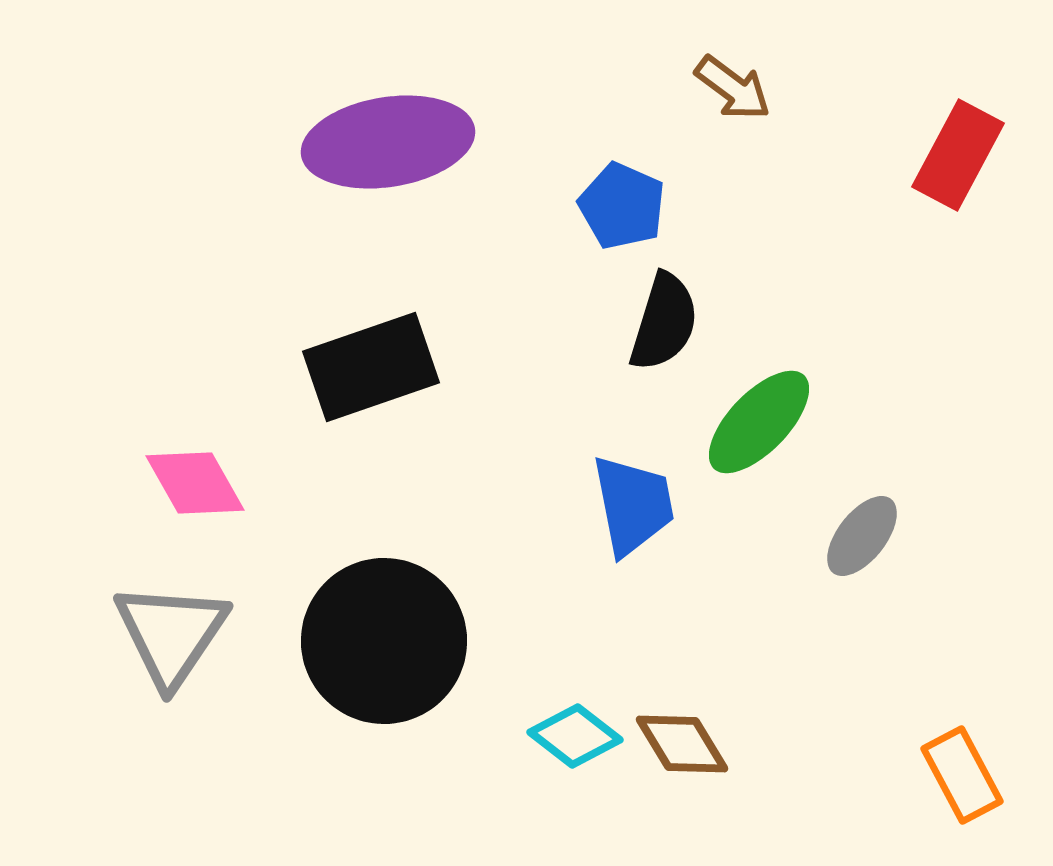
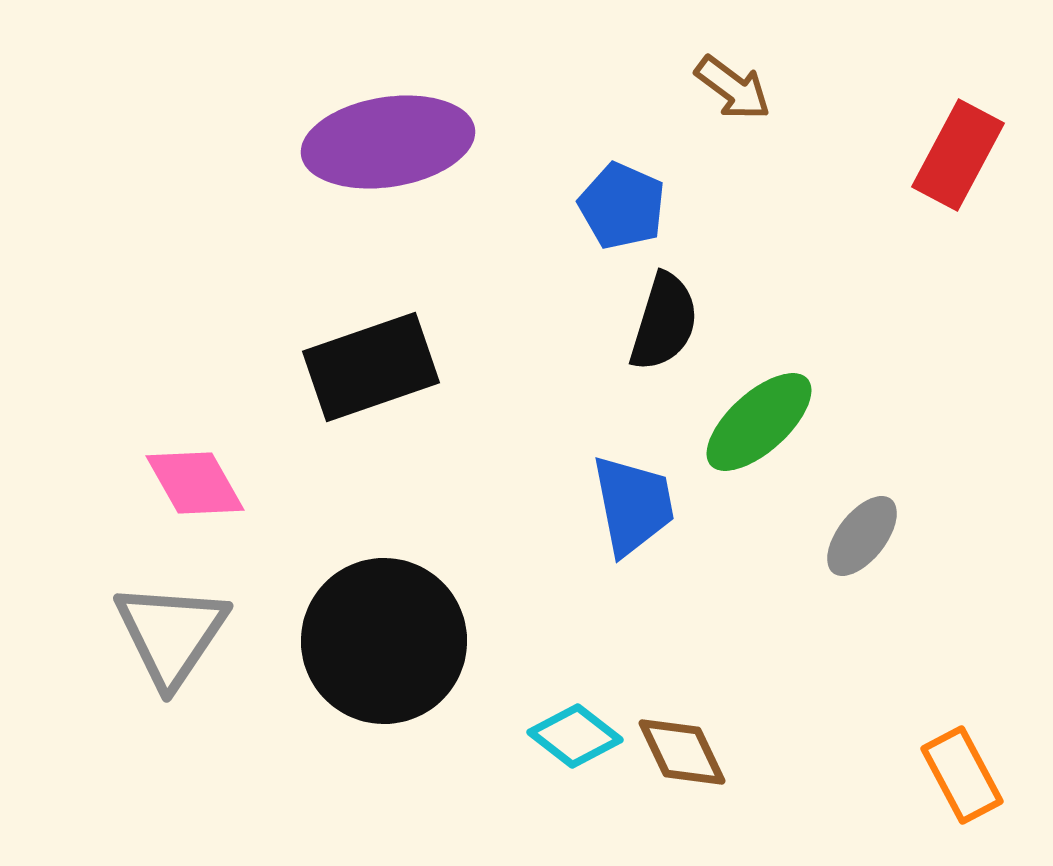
green ellipse: rotated 4 degrees clockwise
brown diamond: moved 8 px down; rotated 6 degrees clockwise
